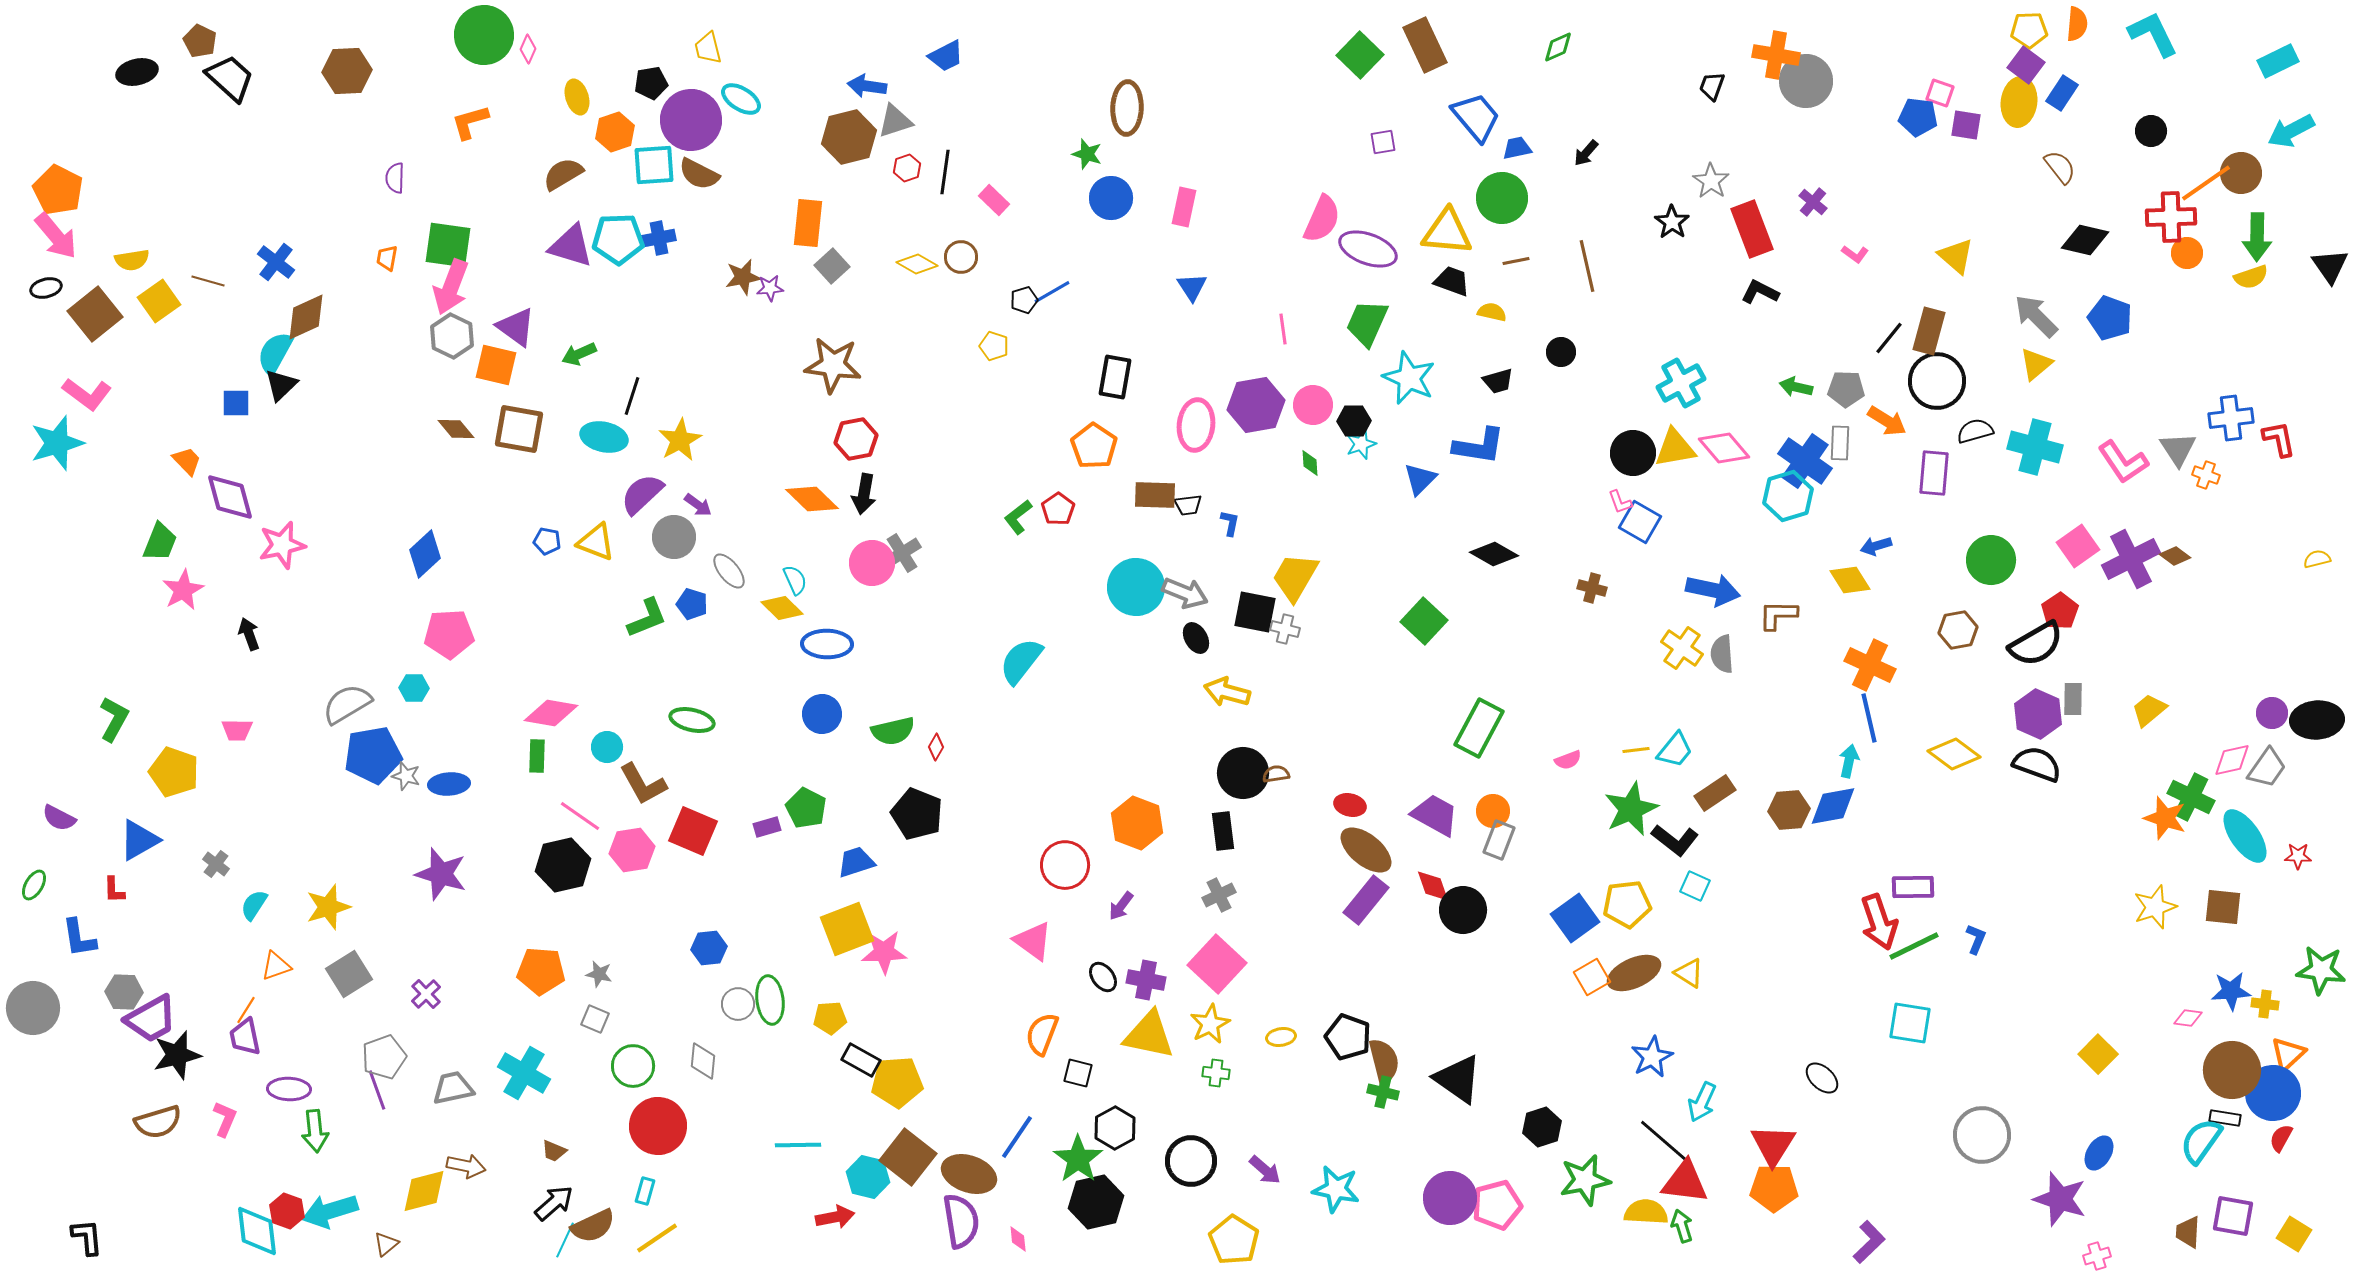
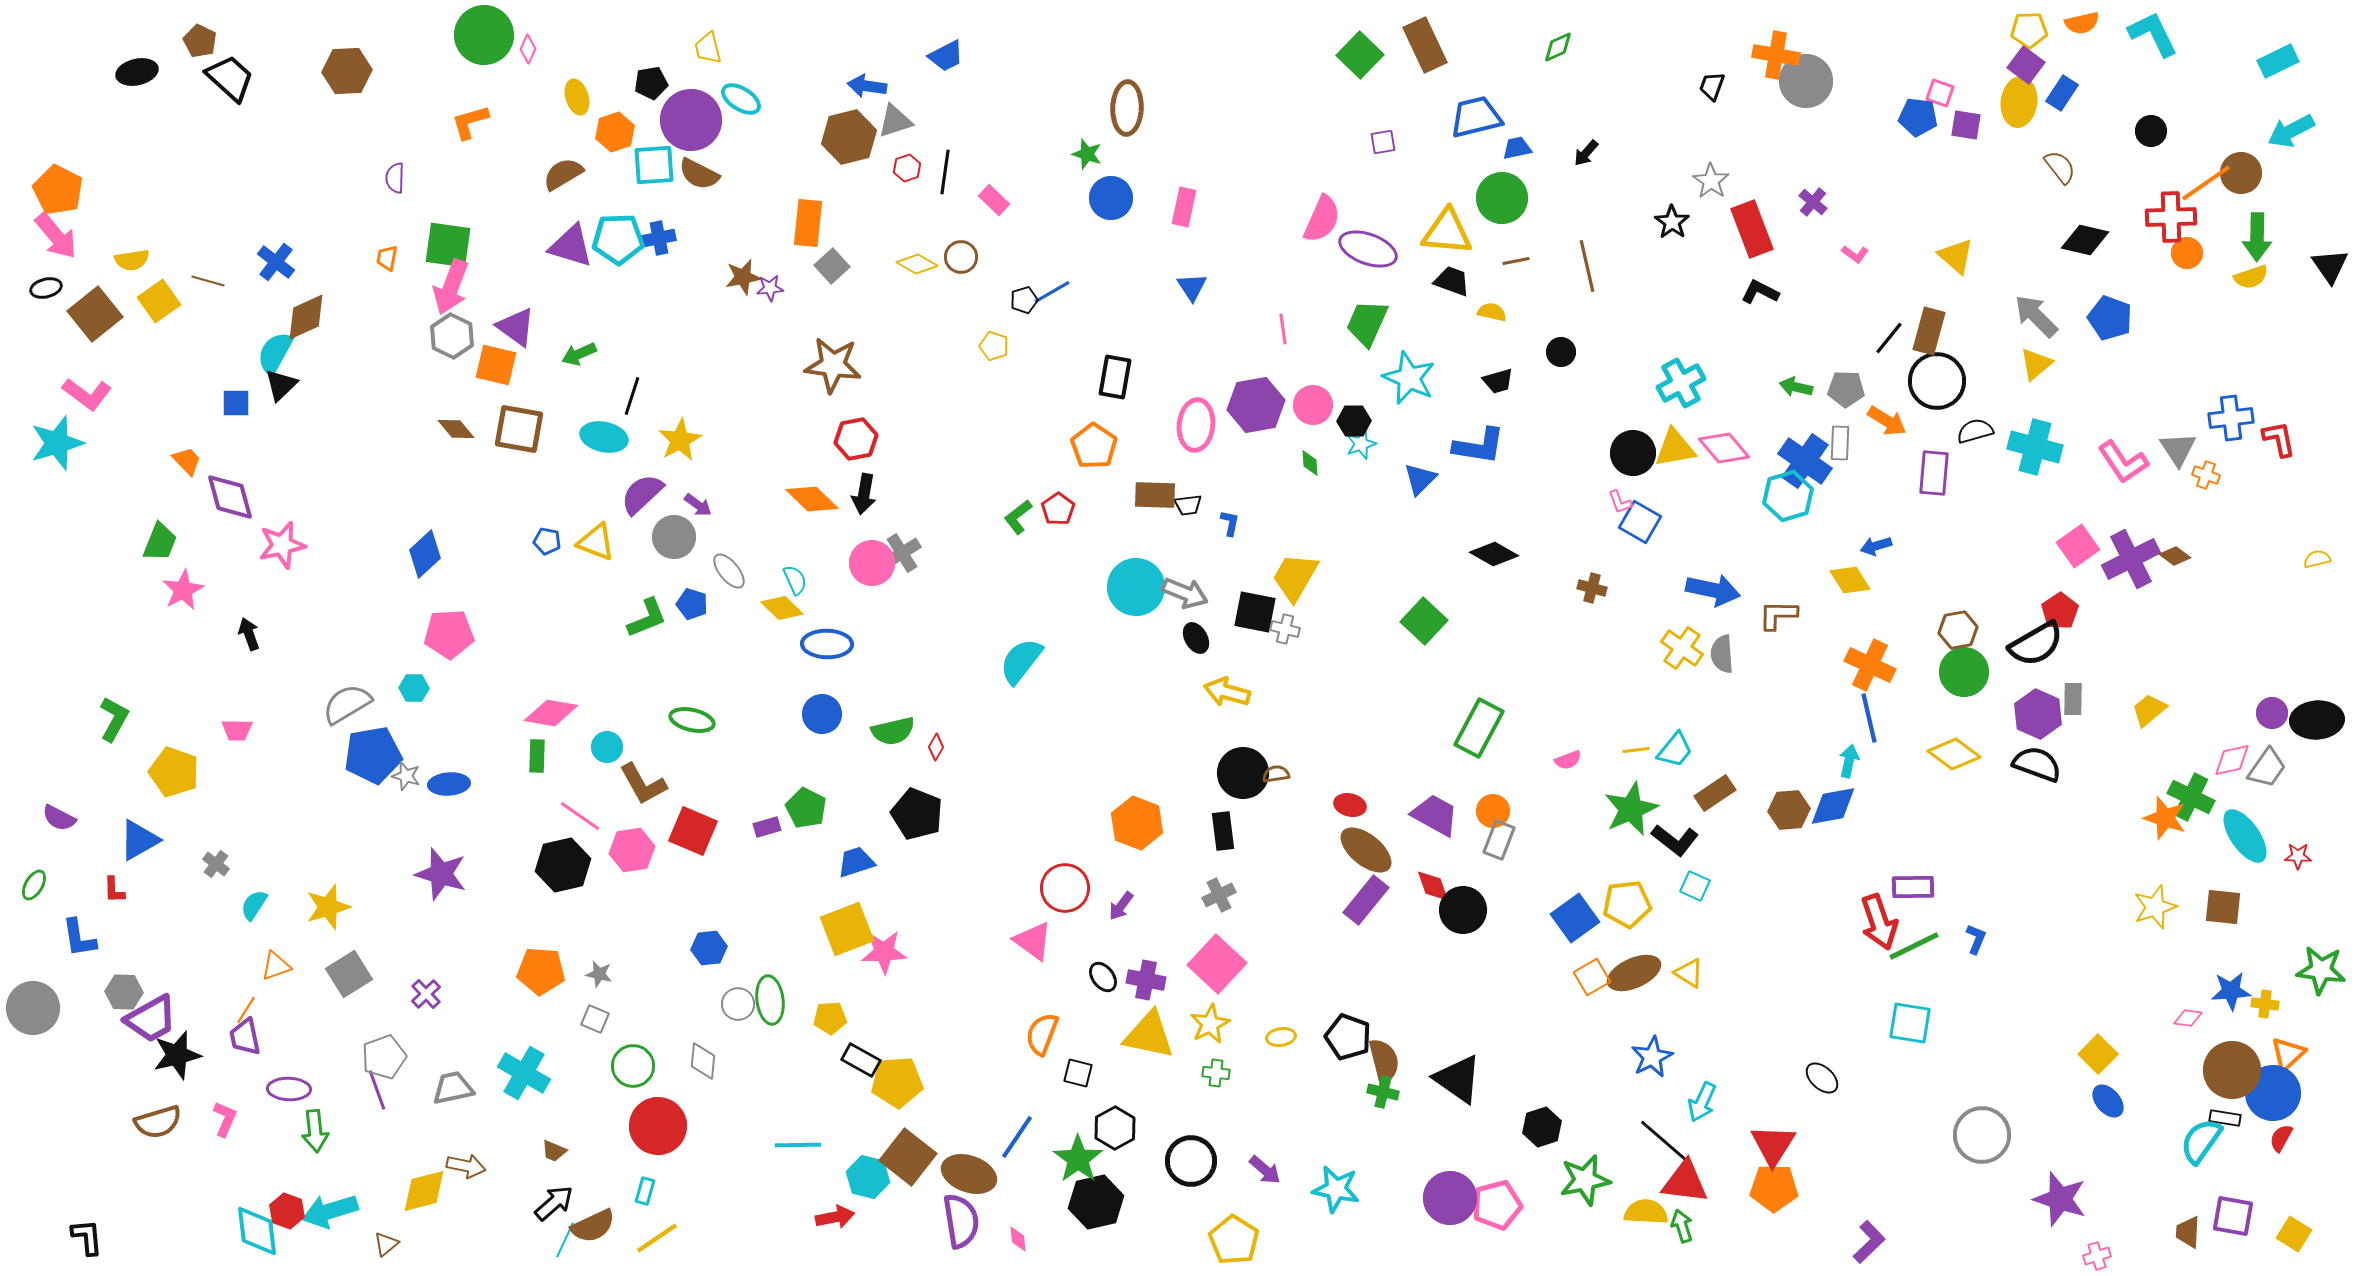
orange semicircle at (2077, 24): moved 5 px right, 1 px up; rotated 72 degrees clockwise
blue trapezoid at (1476, 117): rotated 64 degrees counterclockwise
green circle at (1991, 560): moved 27 px left, 112 px down
red circle at (1065, 865): moved 23 px down
blue ellipse at (2099, 1153): moved 9 px right, 52 px up; rotated 72 degrees counterclockwise
